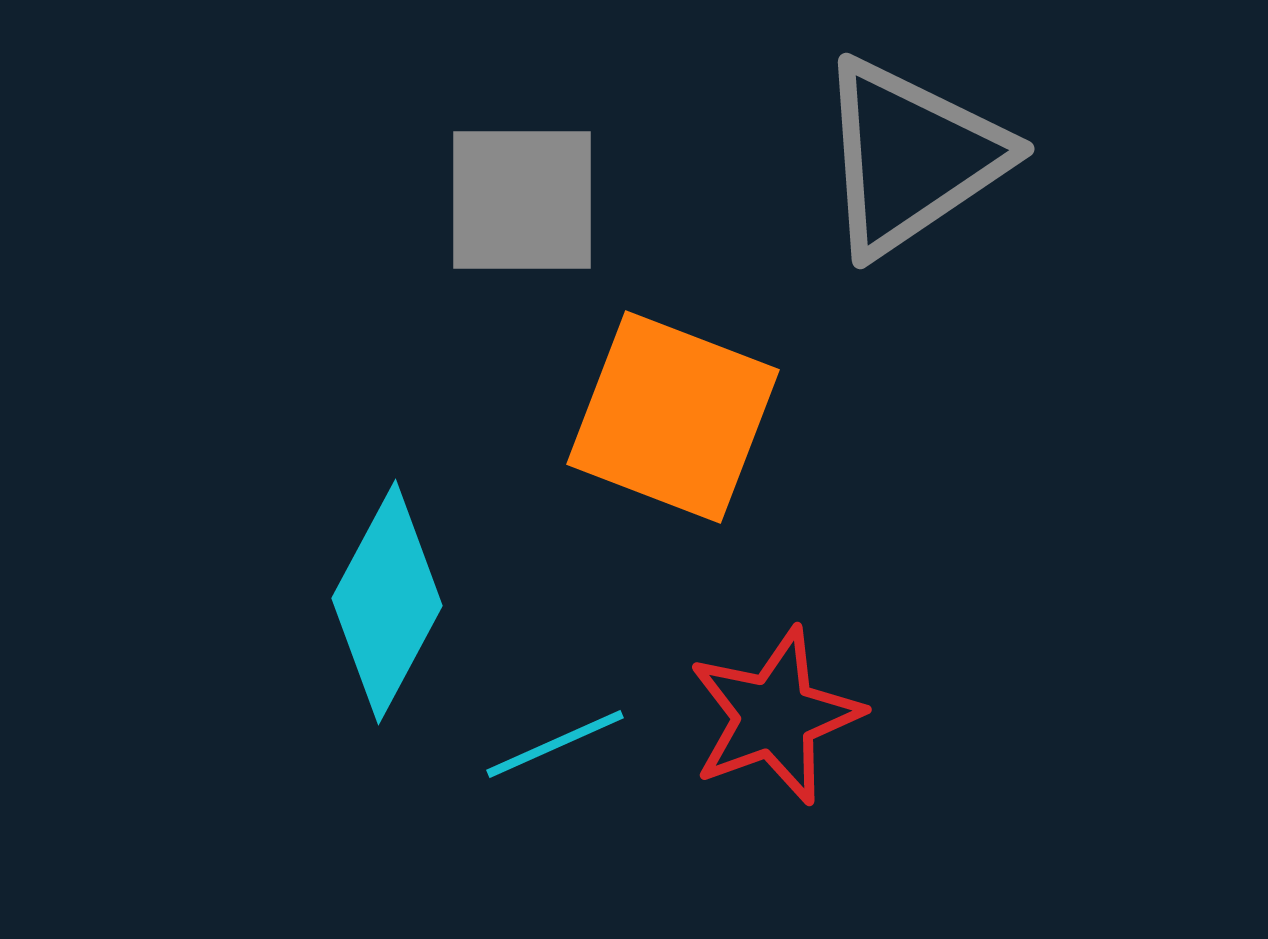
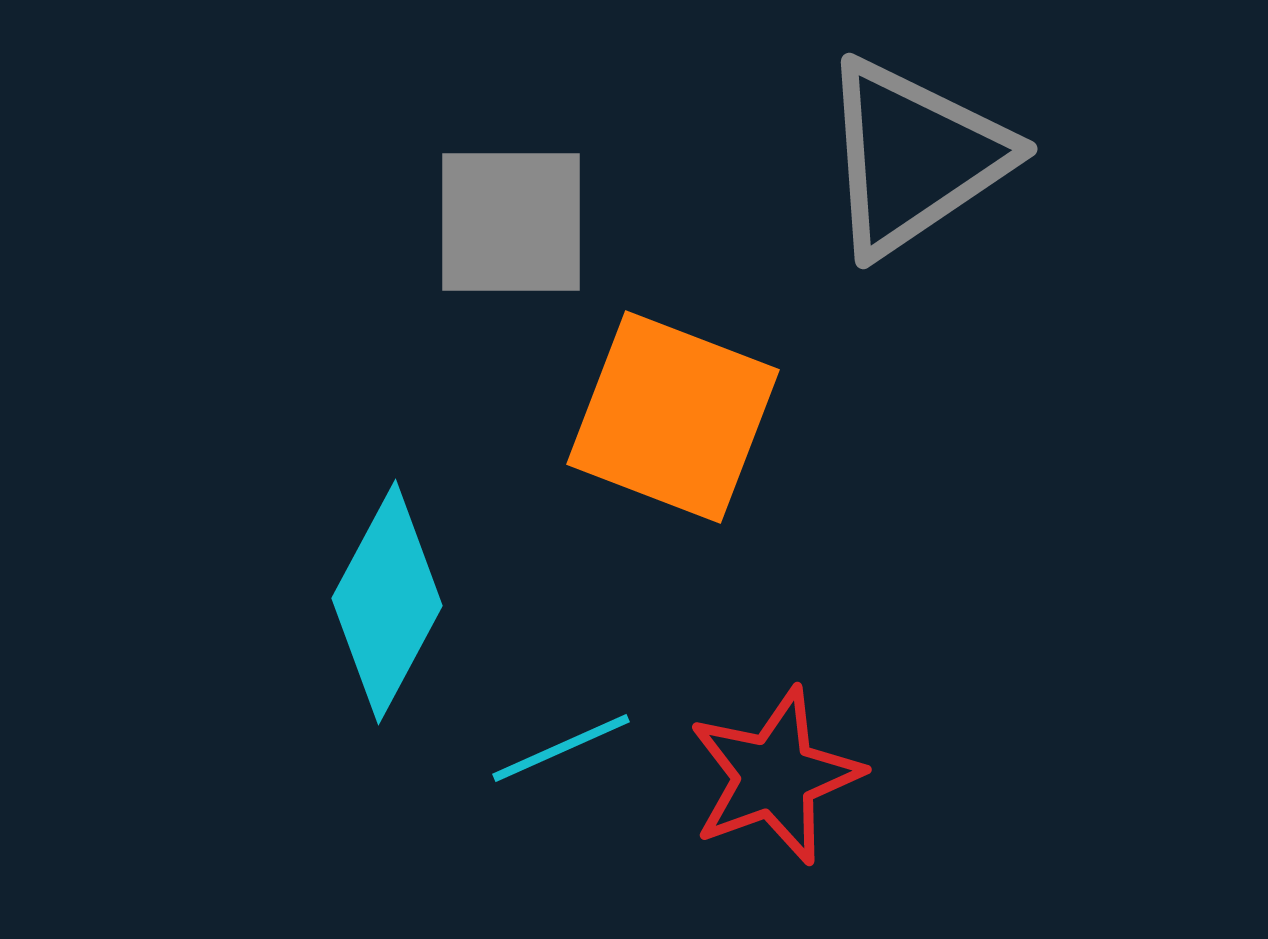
gray triangle: moved 3 px right
gray square: moved 11 px left, 22 px down
red star: moved 60 px down
cyan line: moved 6 px right, 4 px down
